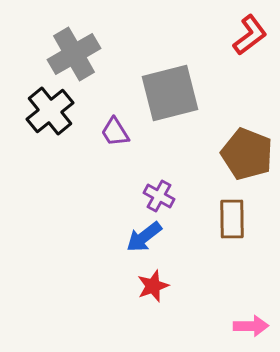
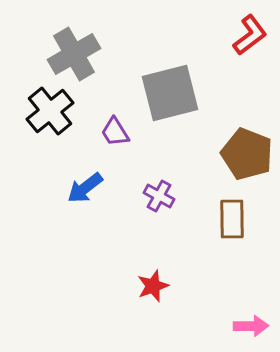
blue arrow: moved 59 px left, 49 px up
